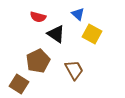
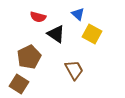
brown pentagon: moved 9 px left, 4 px up
